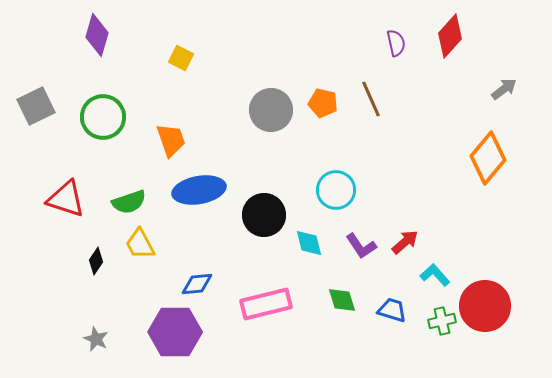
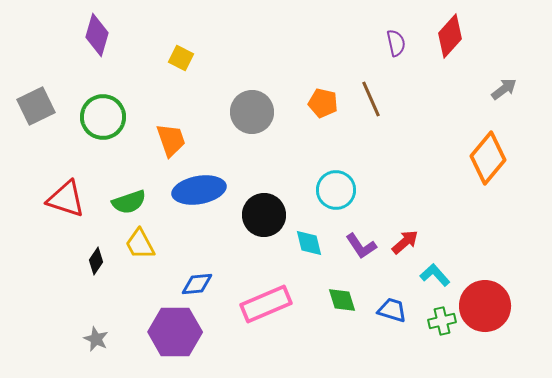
gray circle: moved 19 px left, 2 px down
pink rectangle: rotated 9 degrees counterclockwise
